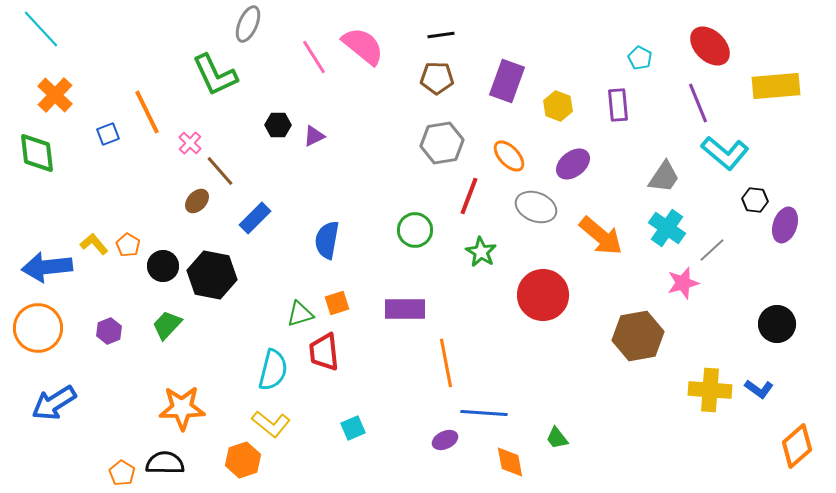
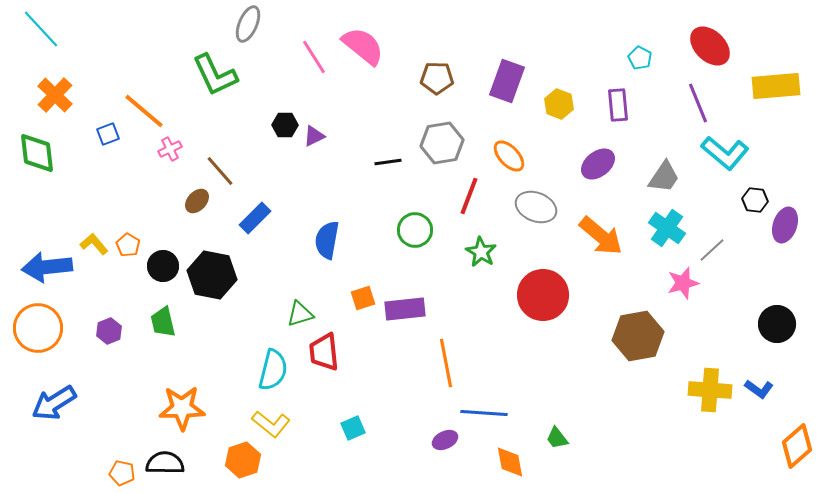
black line at (441, 35): moved 53 px left, 127 px down
yellow hexagon at (558, 106): moved 1 px right, 2 px up
orange line at (147, 112): moved 3 px left, 1 px up; rotated 24 degrees counterclockwise
black hexagon at (278, 125): moved 7 px right
pink cross at (190, 143): moved 20 px left, 6 px down; rotated 20 degrees clockwise
purple ellipse at (573, 164): moved 25 px right
orange square at (337, 303): moved 26 px right, 5 px up
purple rectangle at (405, 309): rotated 6 degrees counterclockwise
green trapezoid at (167, 325): moved 4 px left, 3 px up; rotated 56 degrees counterclockwise
orange pentagon at (122, 473): rotated 20 degrees counterclockwise
